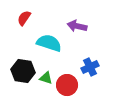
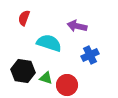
red semicircle: rotated 14 degrees counterclockwise
blue cross: moved 12 px up
